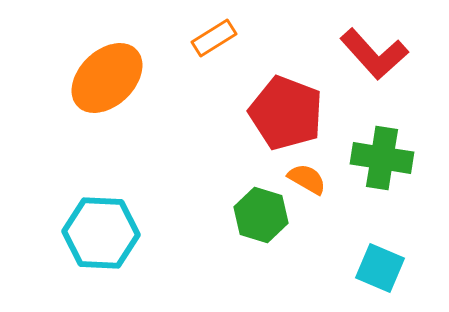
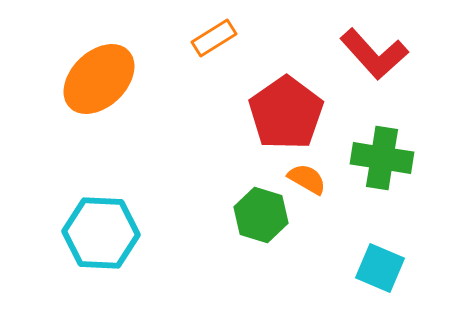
orange ellipse: moved 8 px left, 1 px down
red pentagon: rotated 16 degrees clockwise
